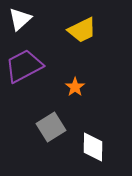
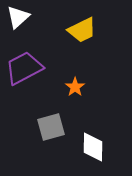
white triangle: moved 2 px left, 2 px up
purple trapezoid: moved 2 px down
gray square: rotated 16 degrees clockwise
